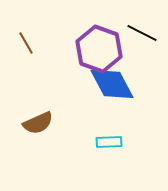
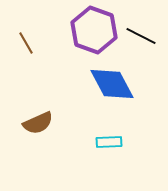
black line: moved 1 px left, 3 px down
purple hexagon: moved 5 px left, 19 px up
